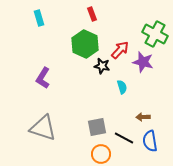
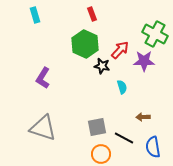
cyan rectangle: moved 4 px left, 3 px up
purple star: moved 1 px right, 1 px up; rotated 15 degrees counterclockwise
blue semicircle: moved 3 px right, 6 px down
